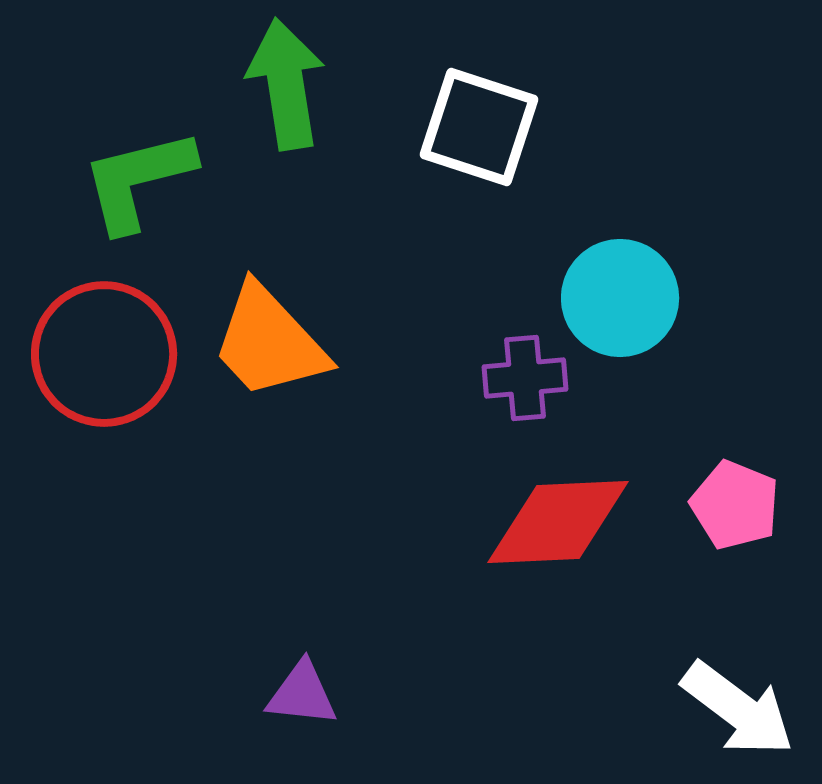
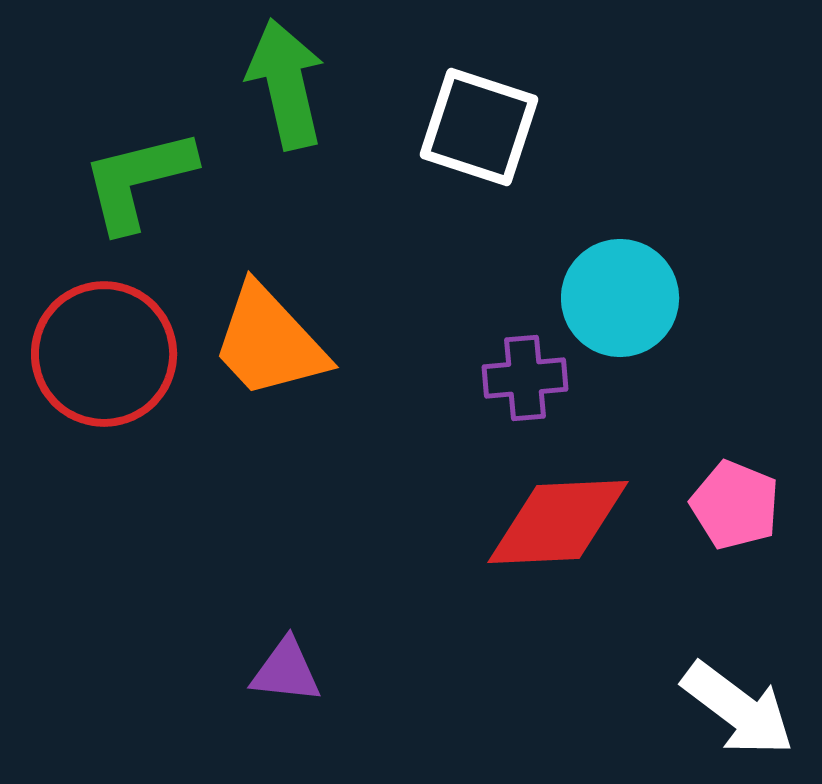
green arrow: rotated 4 degrees counterclockwise
purple triangle: moved 16 px left, 23 px up
